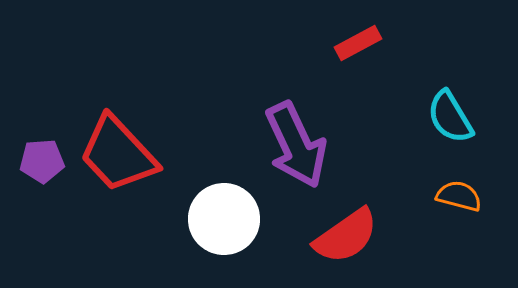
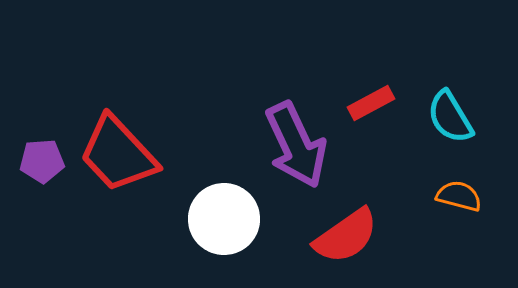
red rectangle: moved 13 px right, 60 px down
